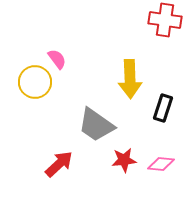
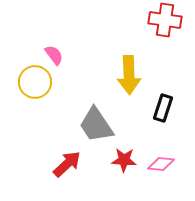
pink semicircle: moved 3 px left, 4 px up
yellow arrow: moved 1 px left, 4 px up
gray trapezoid: rotated 21 degrees clockwise
red star: rotated 10 degrees clockwise
red arrow: moved 8 px right
